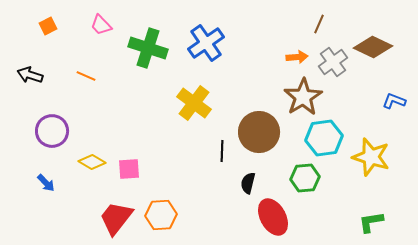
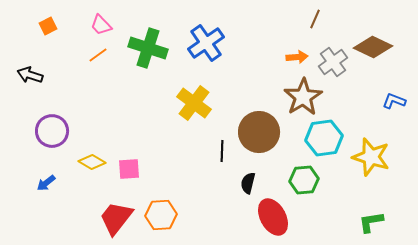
brown line: moved 4 px left, 5 px up
orange line: moved 12 px right, 21 px up; rotated 60 degrees counterclockwise
green hexagon: moved 1 px left, 2 px down
blue arrow: rotated 96 degrees clockwise
